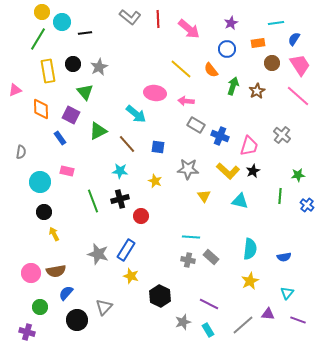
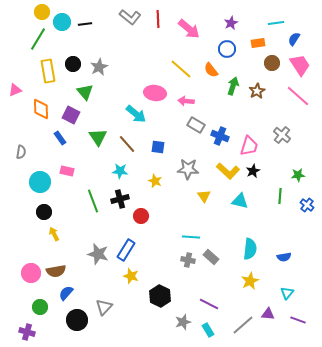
black line at (85, 33): moved 9 px up
green triangle at (98, 131): moved 6 px down; rotated 36 degrees counterclockwise
